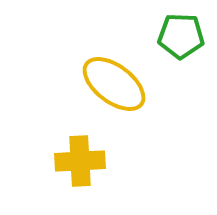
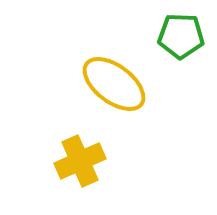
yellow cross: rotated 21 degrees counterclockwise
